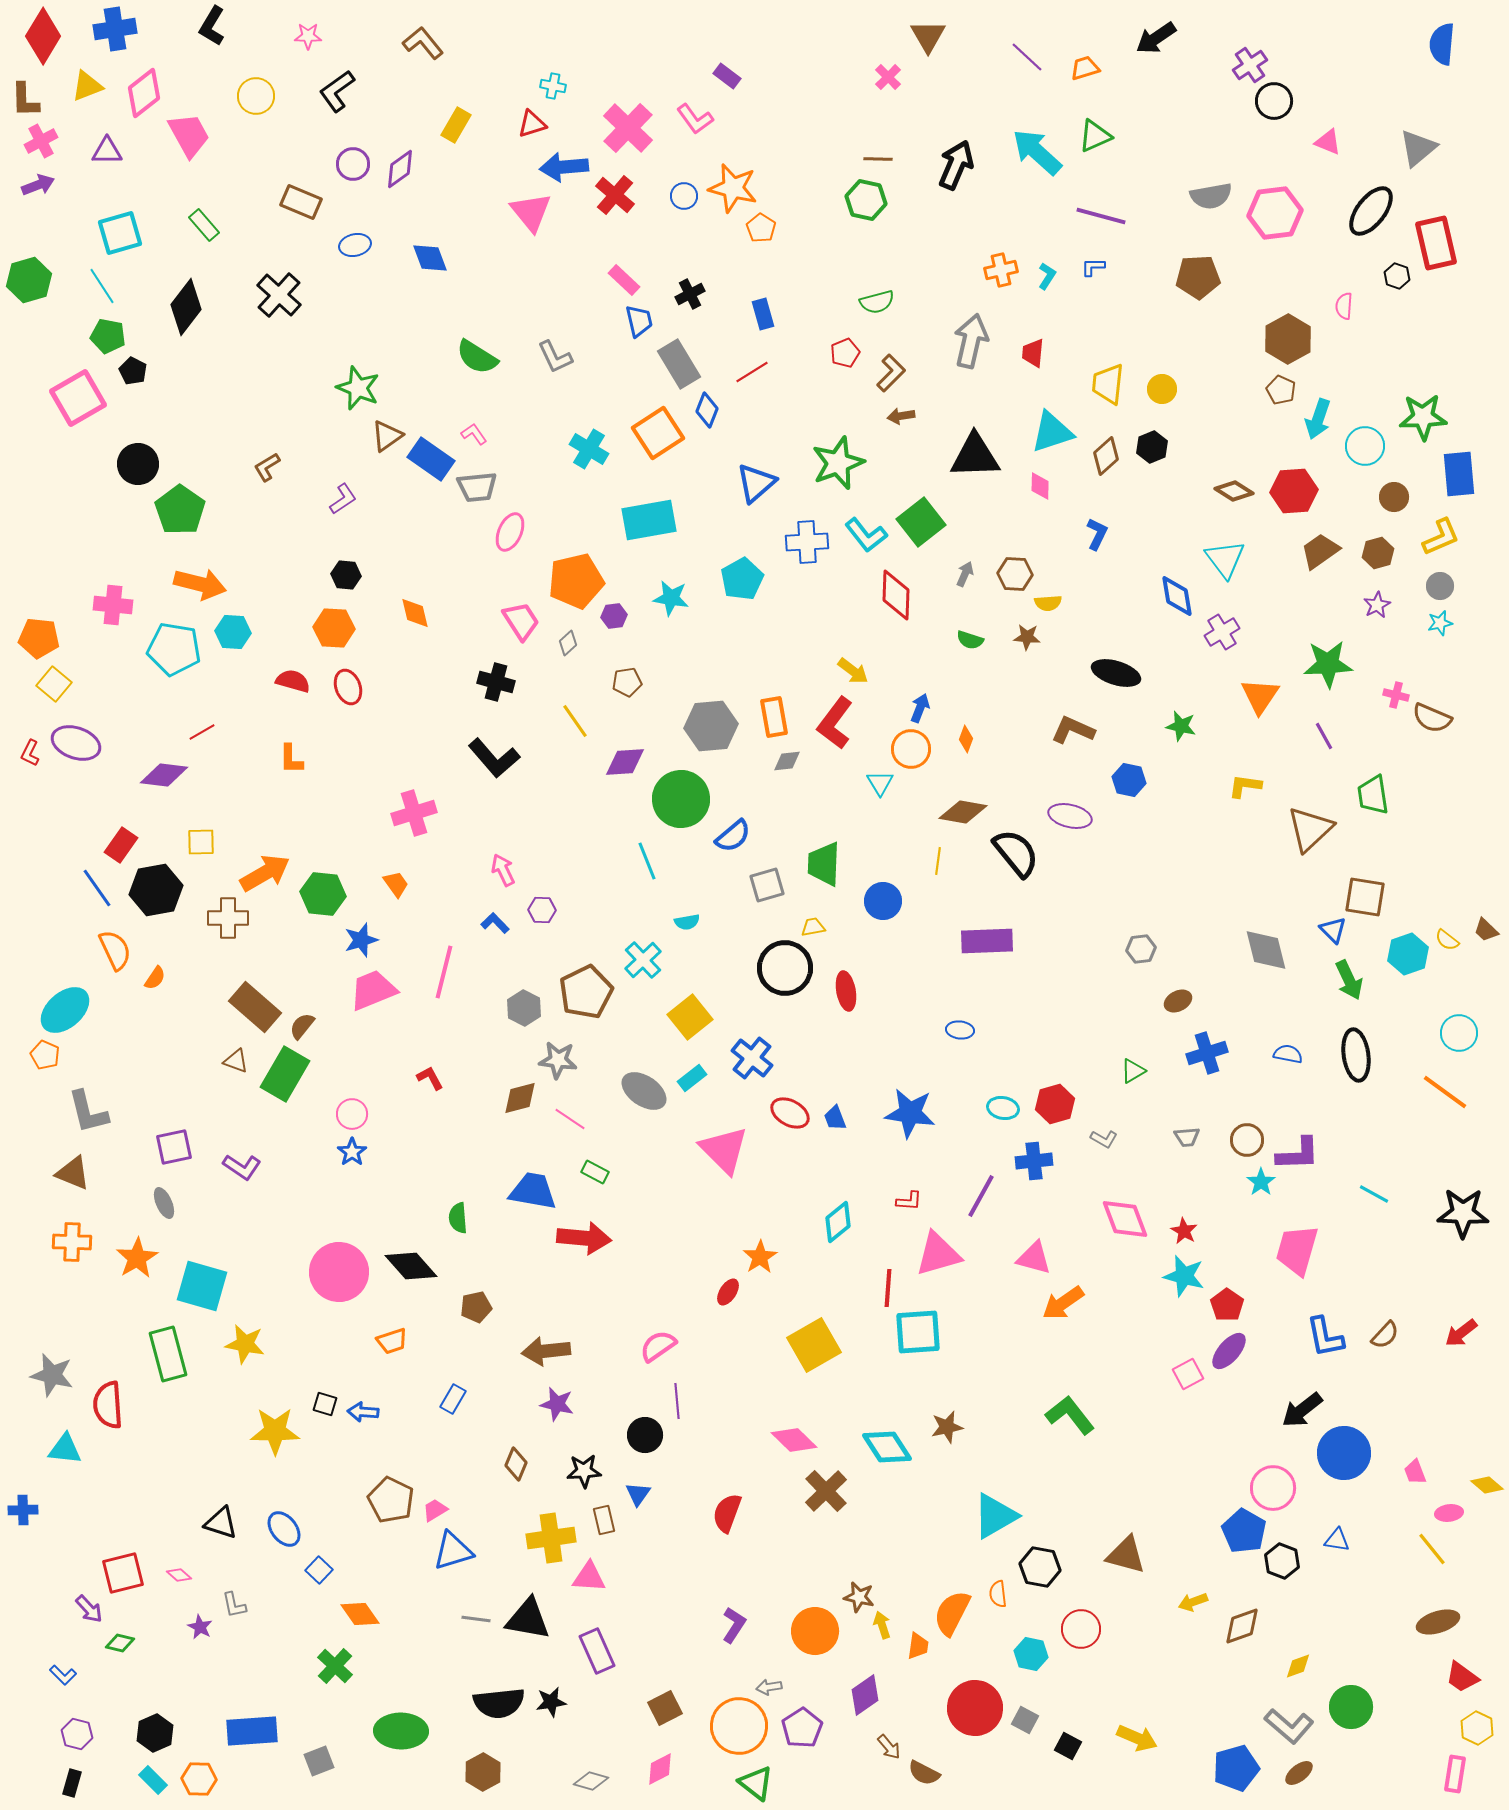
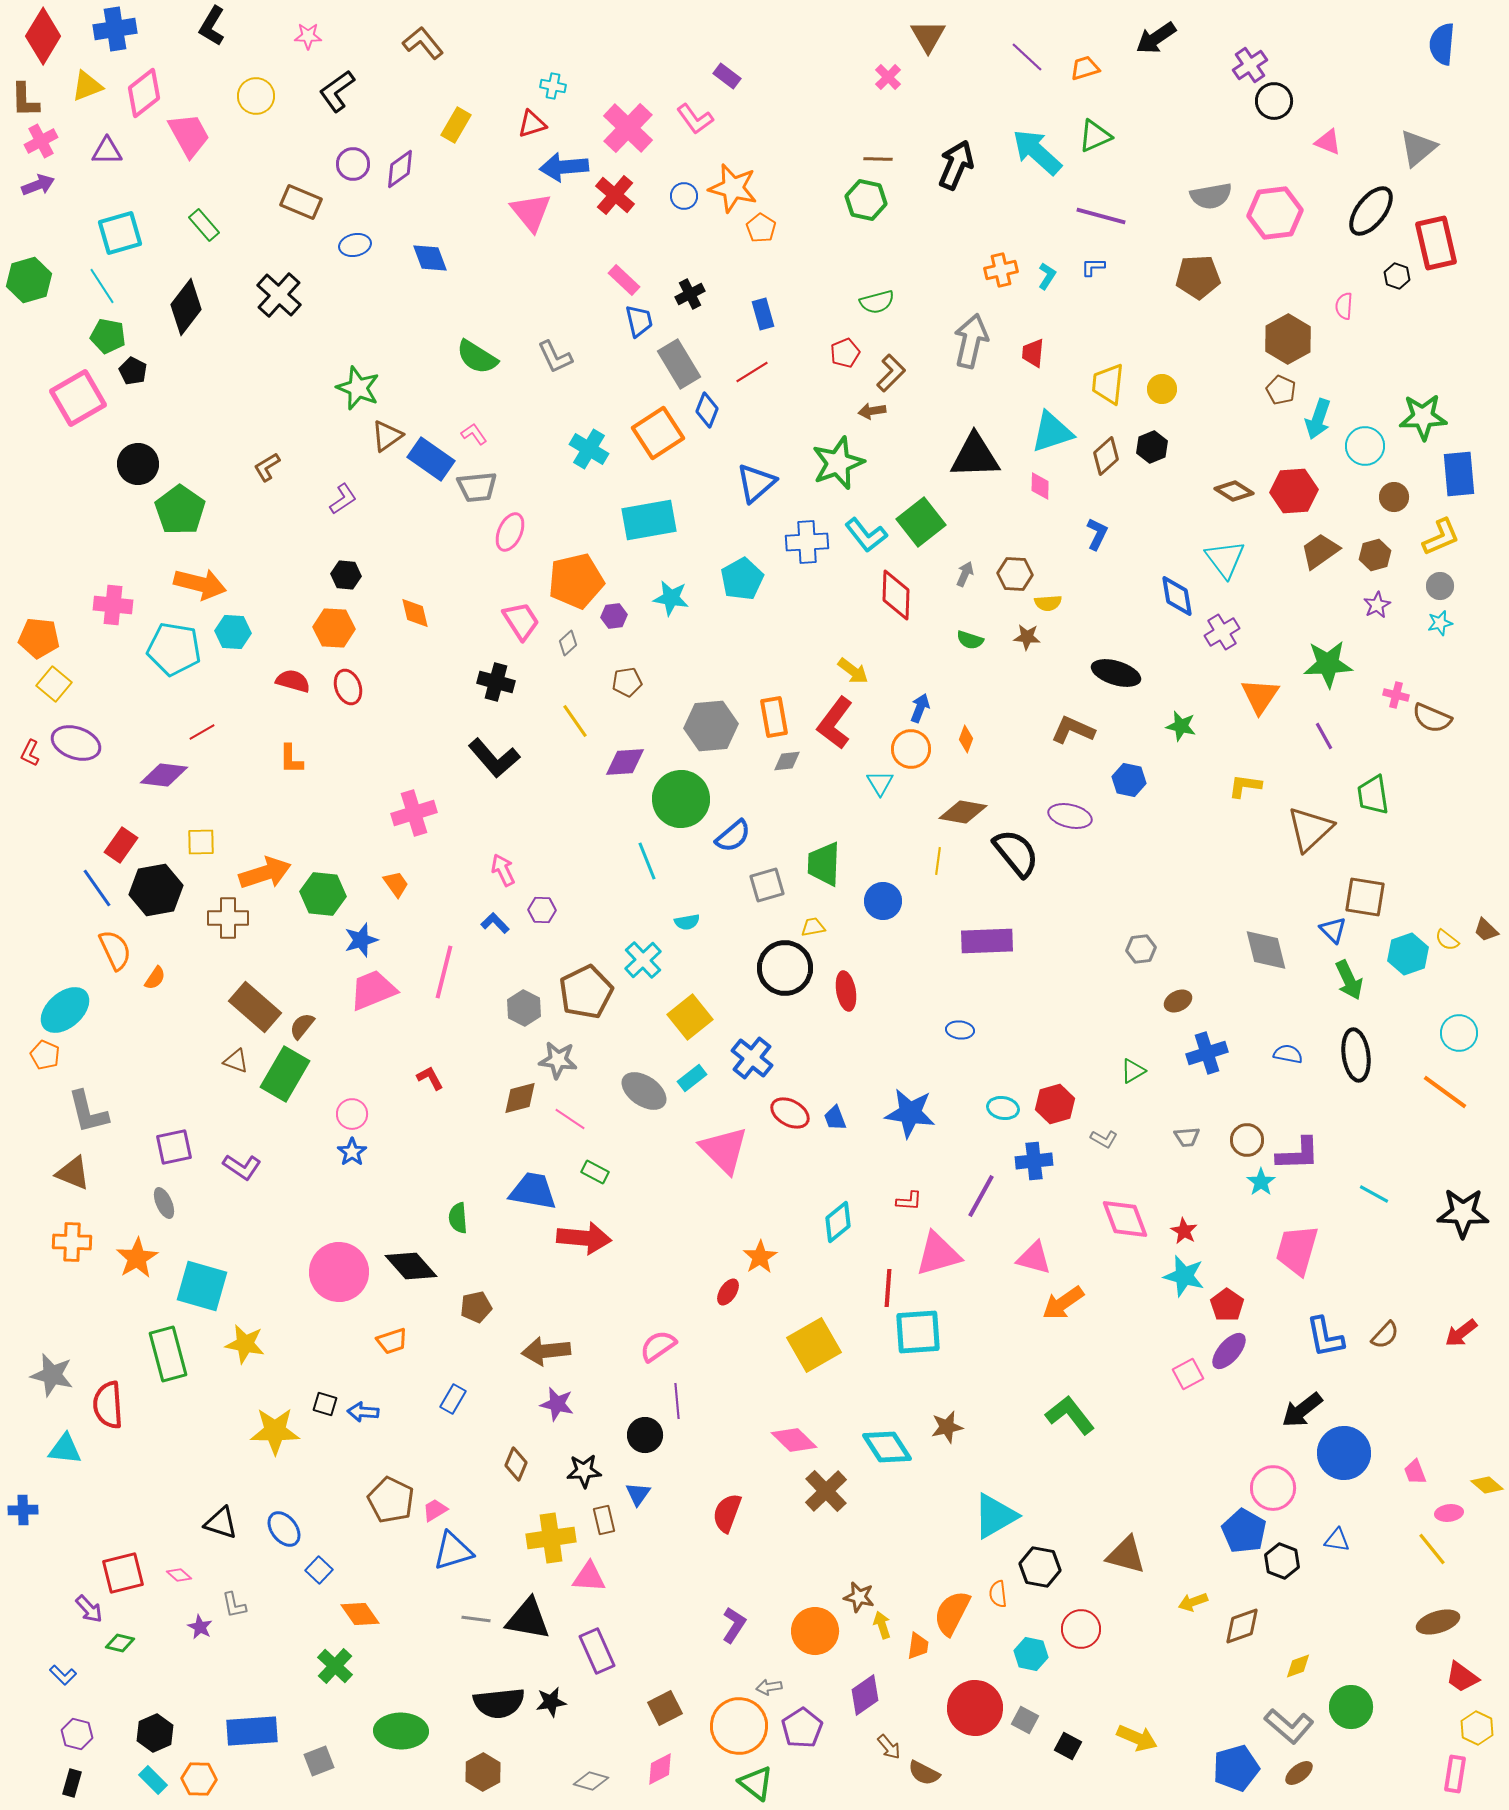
brown arrow at (901, 416): moved 29 px left, 5 px up
brown hexagon at (1378, 553): moved 3 px left, 2 px down
orange arrow at (265, 873): rotated 12 degrees clockwise
